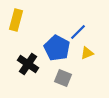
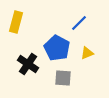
yellow rectangle: moved 2 px down
blue line: moved 1 px right, 9 px up
gray square: rotated 18 degrees counterclockwise
